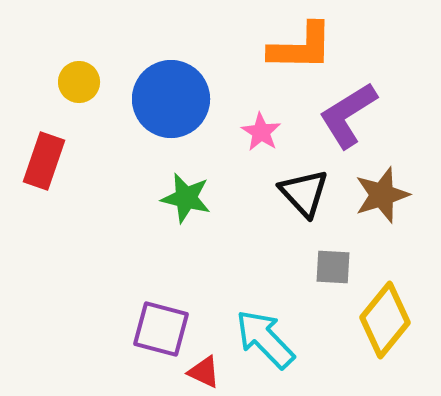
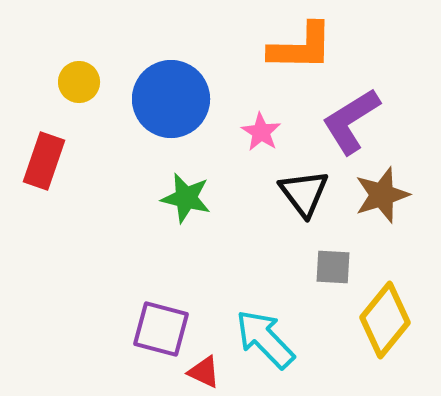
purple L-shape: moved 3 px right, 6 px down
black triangle: rotated 6 degrees clockwise
